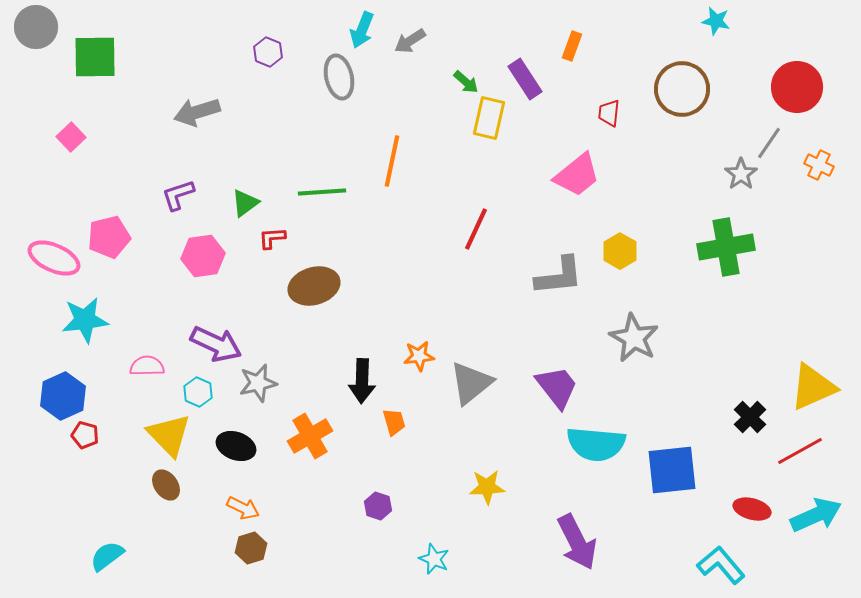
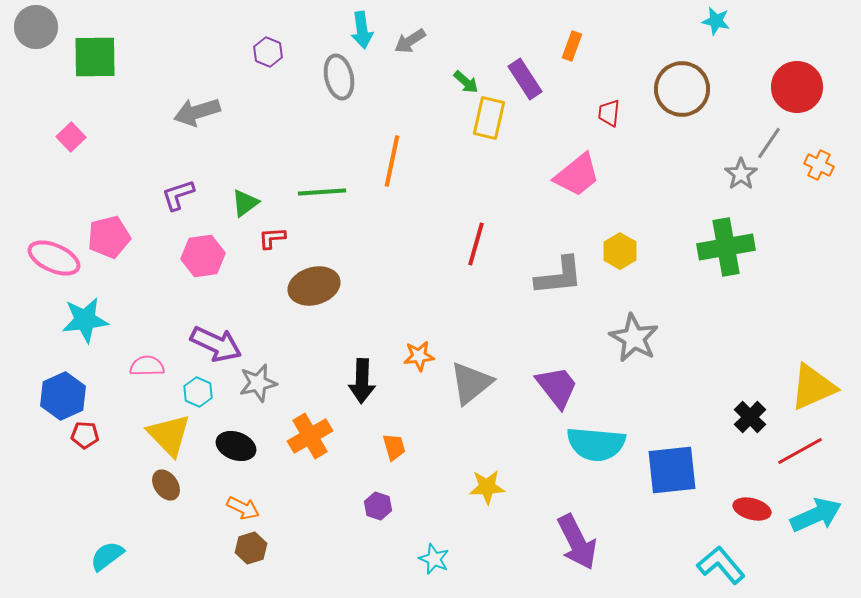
cyan arrow at (362, 30): rotated 30 degrees counterclockwise
red line at (476, 229): moved 15 px down; rotated 9 degrees counterclockwise
orange trapezoid at (394, 422): moved 25 px down
red pentagon at (85, 435): rotated 12 degrees counterclockwise
